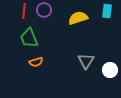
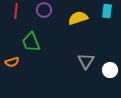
red line: moved 8 px left
green trapezoid: moved 2 px right, 4 px down
orange semicircle: moved 24 px left
